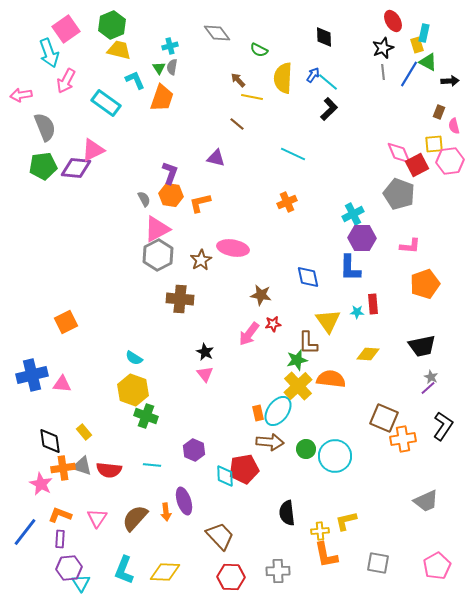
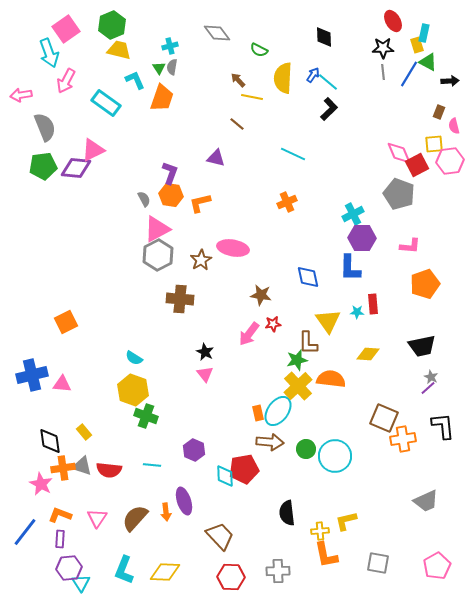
black star at (383, 48): rotated 20 degrees clockwise
black L-shape at (443, 426): rotated 40 degrees counterclockwise
